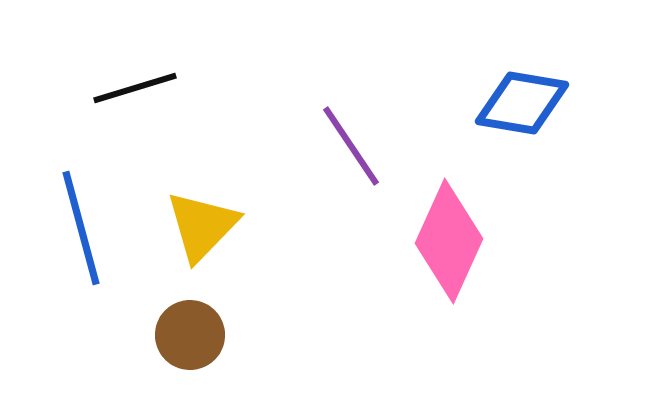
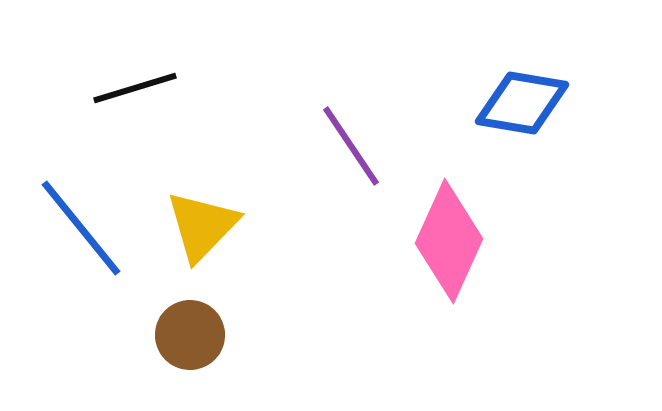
blue line: rotated 24 degrees counterclockwise
